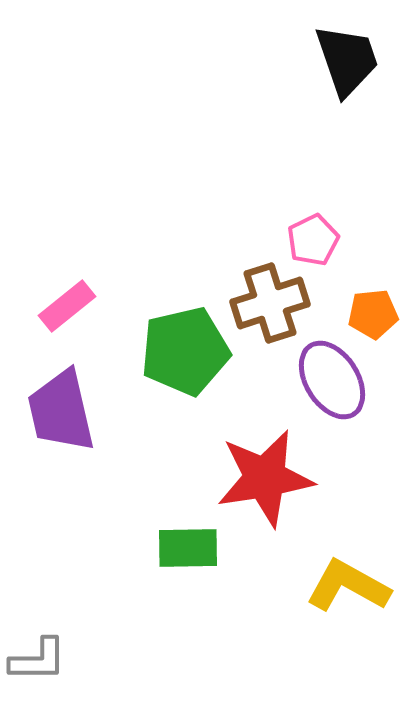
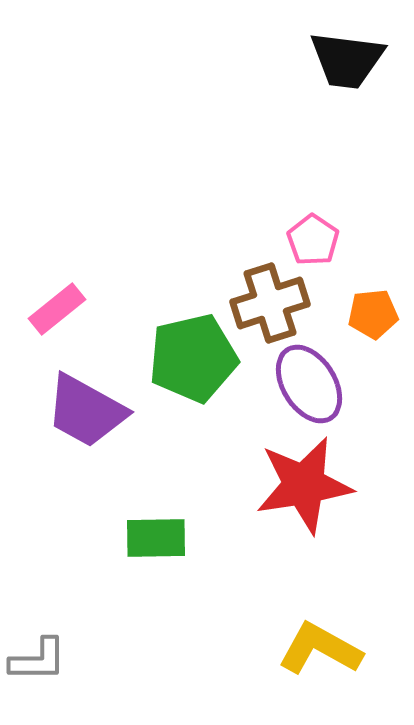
black trapezoid: rotated 116 degrees clockwise
pink pentagon: rotated 12 degrees counterclockwise
pink rectangle: moved 10 px left, 3 px down
green pentagon: moved 8 px right, 7 px down
purple ellipse: moved 23 px left, 4 px down
purple trapezoid: moved 25 px right; rotated 48 degrees counterclockwise
red star: moved 39 px right, 7 px down
green rectangle: moved 32 px left, 10 px up
yellow L-shape: moved 28 px left, 63 px down
